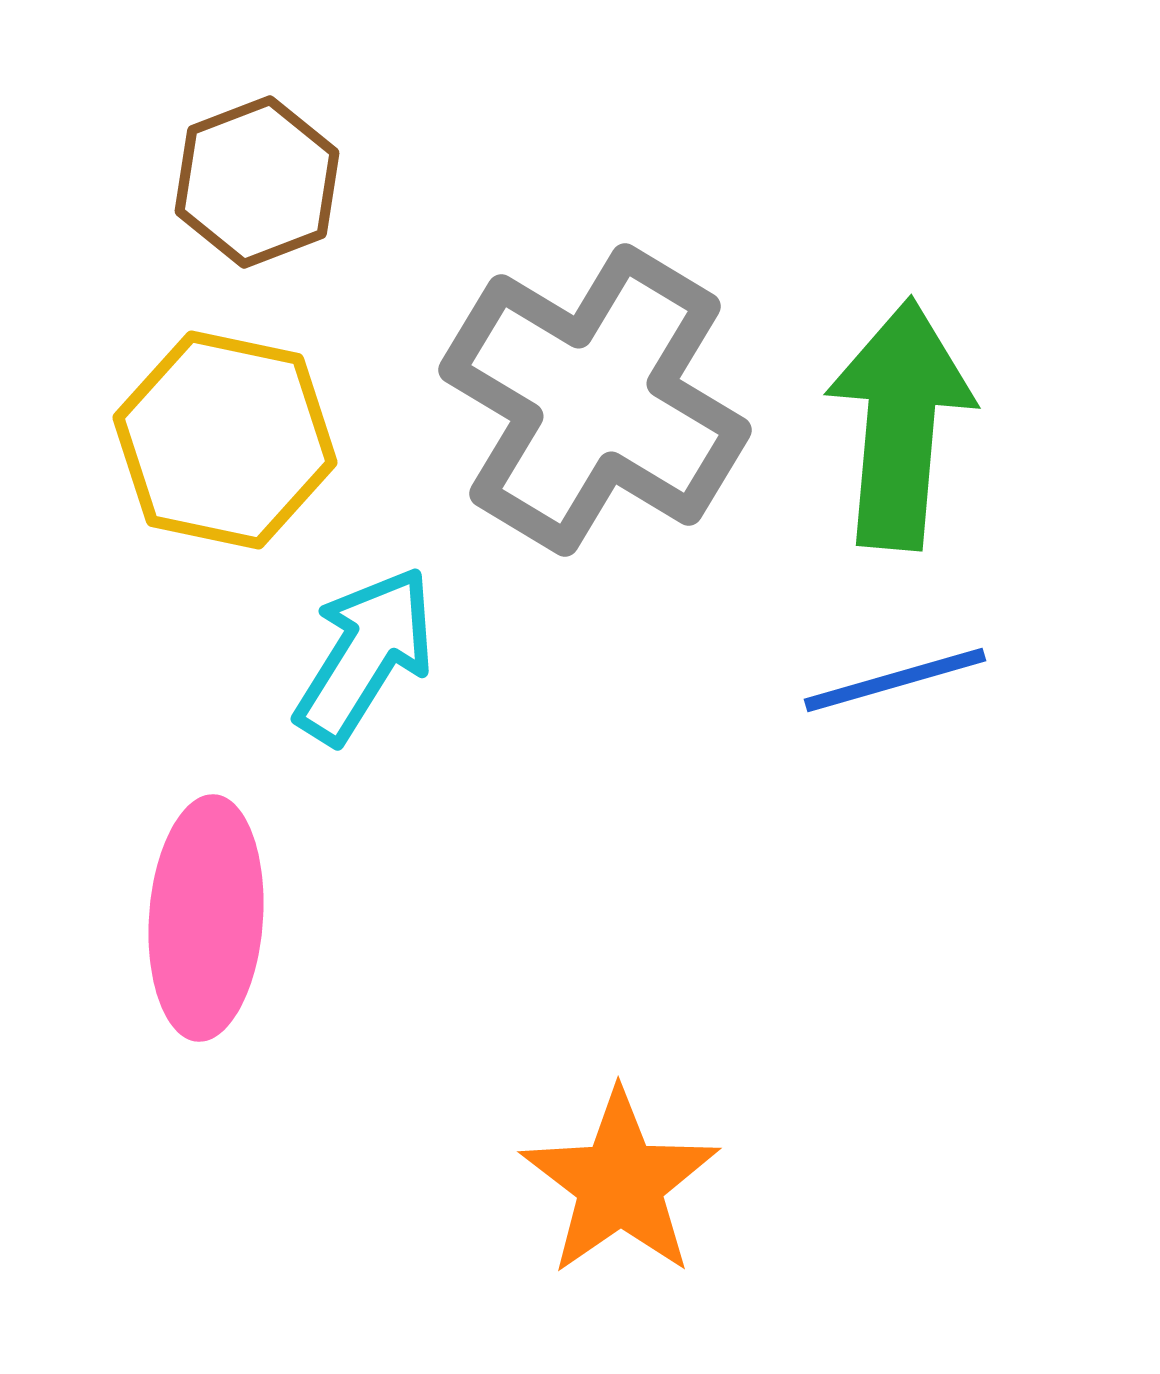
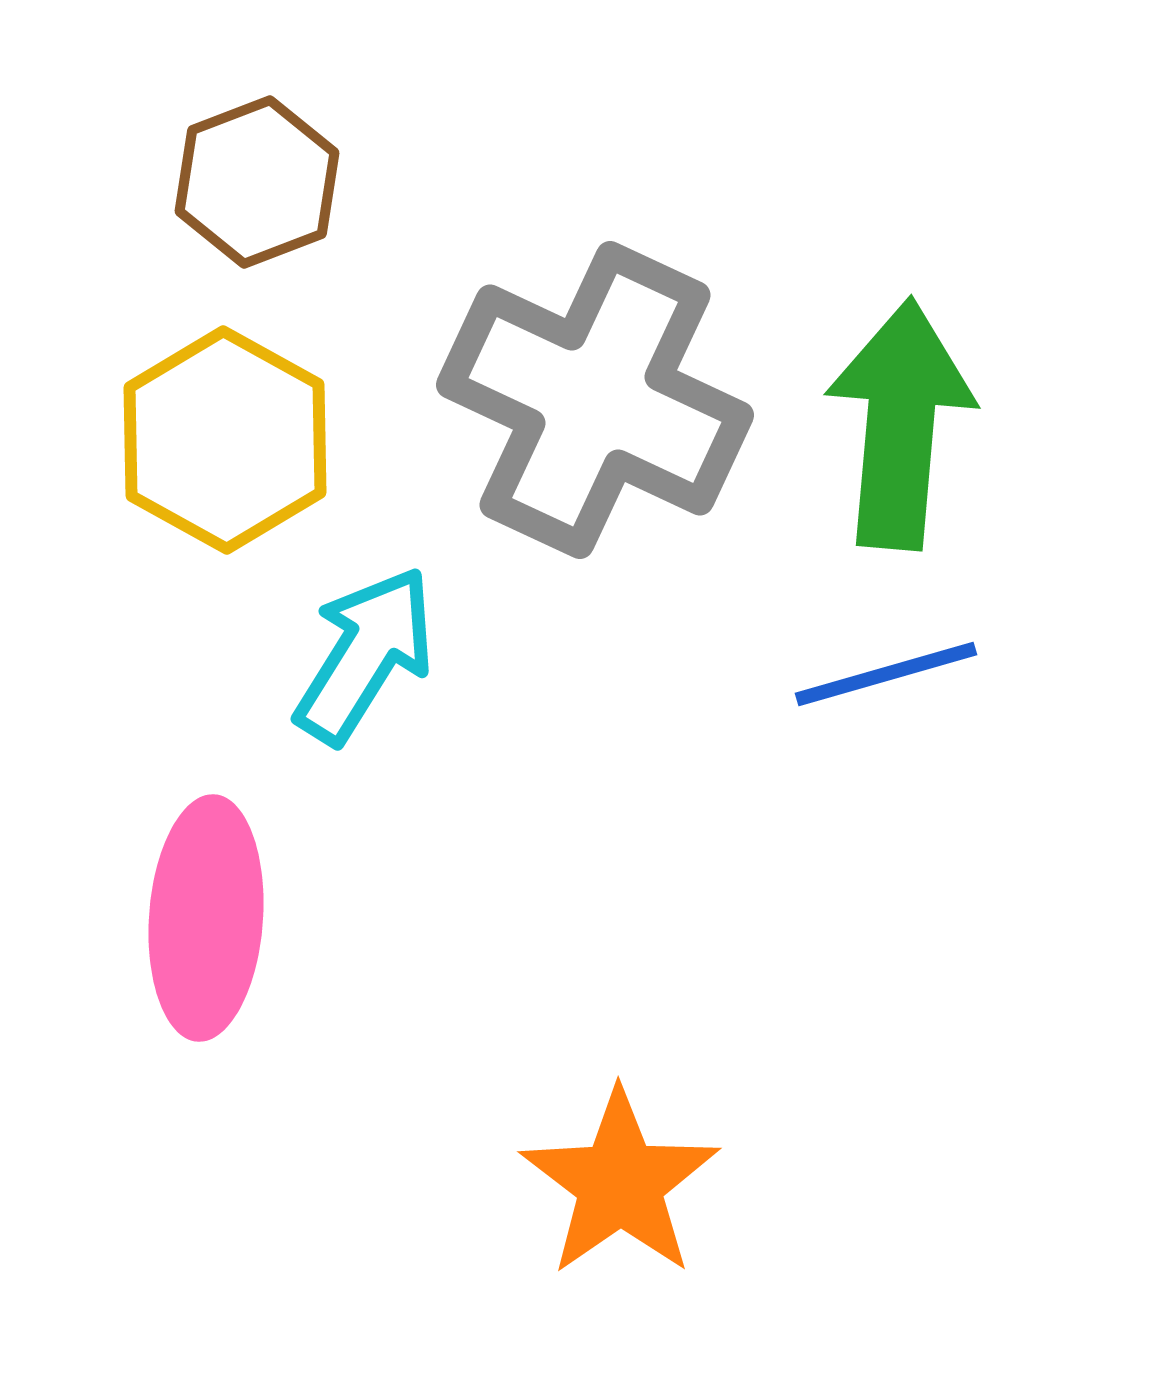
gray cross: rotated 6 degrees counterclockwise
yellow hexagon: rotated 17 degrees clockwise
blue line: moved 9 px left, 6 px up
